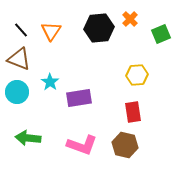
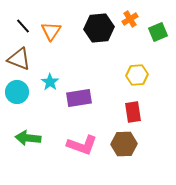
orange cross: rotated 14 degrees clockwise
black line: moved 2 px right, 4 px up
green square: moved 3 px left, 2 px up
brown hexagon: moved 1 px left, 1 px up; rotated 15 degrees counterclockwise
